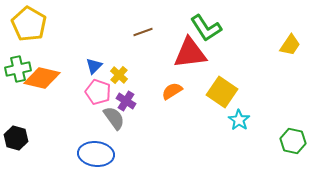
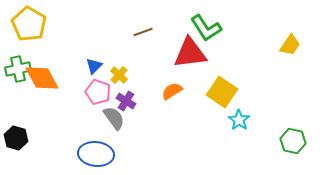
orange diamond: rotated 48 degrees clockwise
